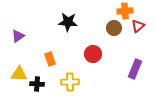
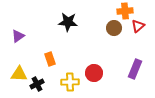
red circle: moved 1 px right, 19 px down
black cross: rotated 32 degrees counterclockwise
